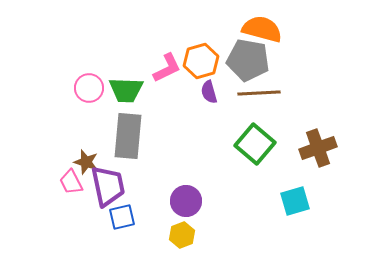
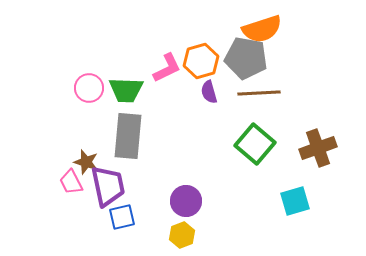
orange semicircle: rotated 147 degrees clockwise
gray pentagon: moved 2 px left, 2 px up
